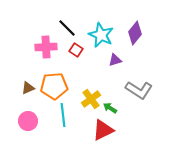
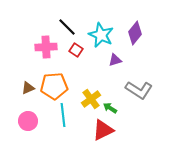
black line: moved 1 px up
